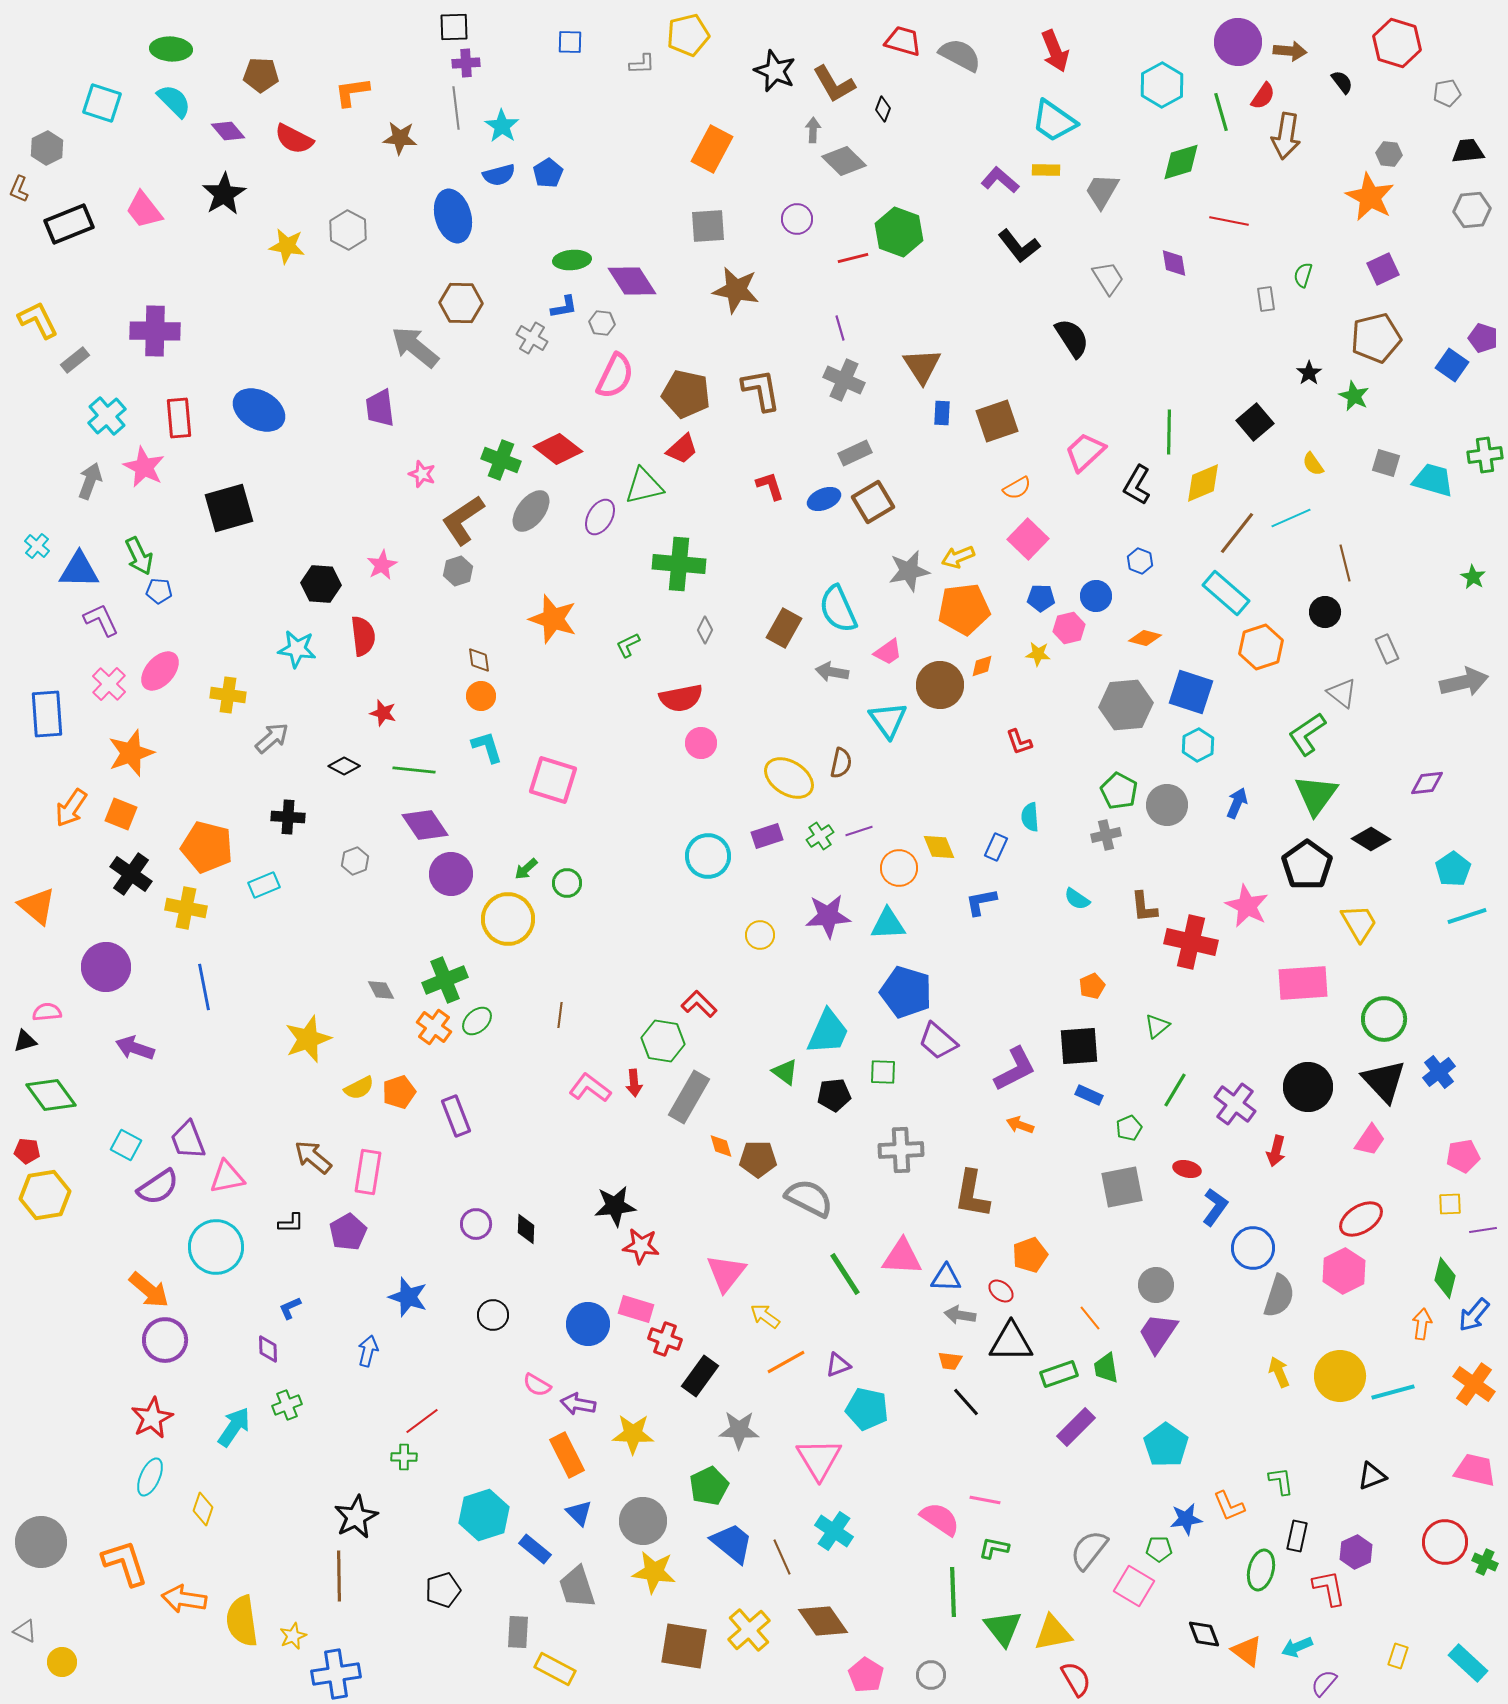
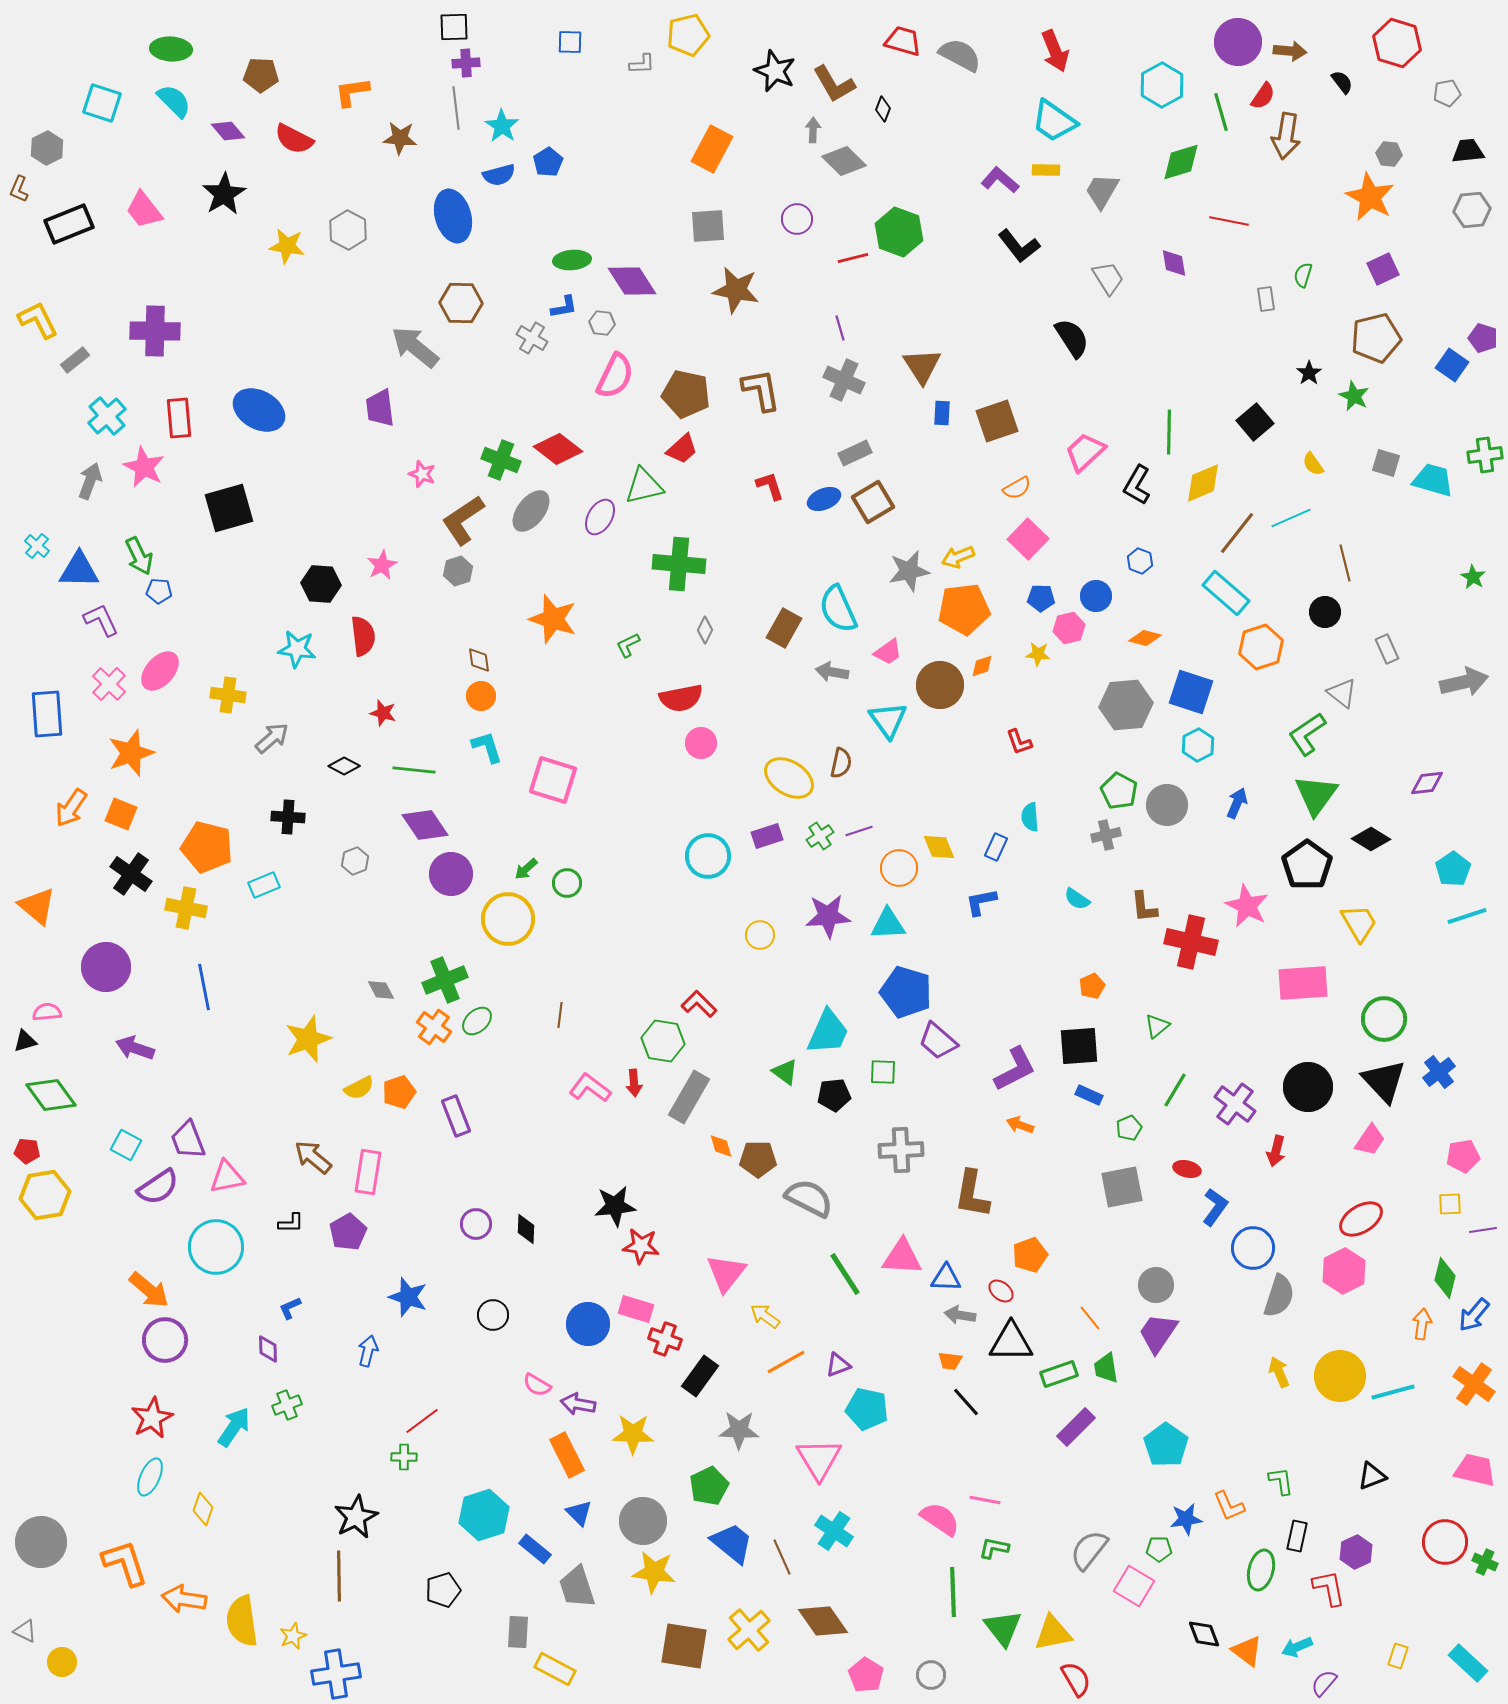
blue pentagon at (548, 173): moved 11 px up
